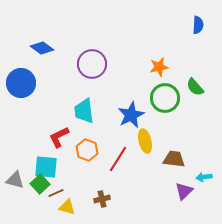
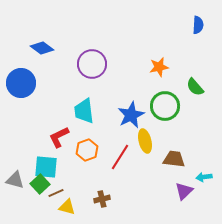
green circle: moved 8 px down
orange hexagon: rotated 20 degrees clockwise
red line: moved 2 px right, 2 px up
